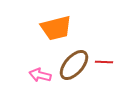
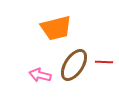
brown ellipse: rotated 8 degrees counterclockwise
